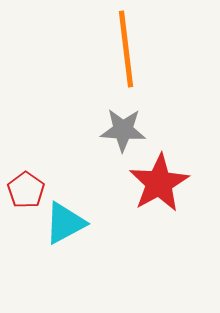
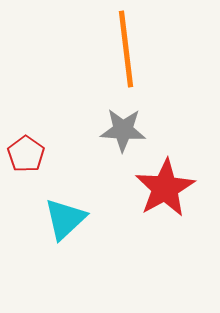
red star: moved 6 px right, 5 px down
red pentagon: moved 36 px up
cyan triangle: moved 4 px up; rotated 15 degrees counterclockwise
